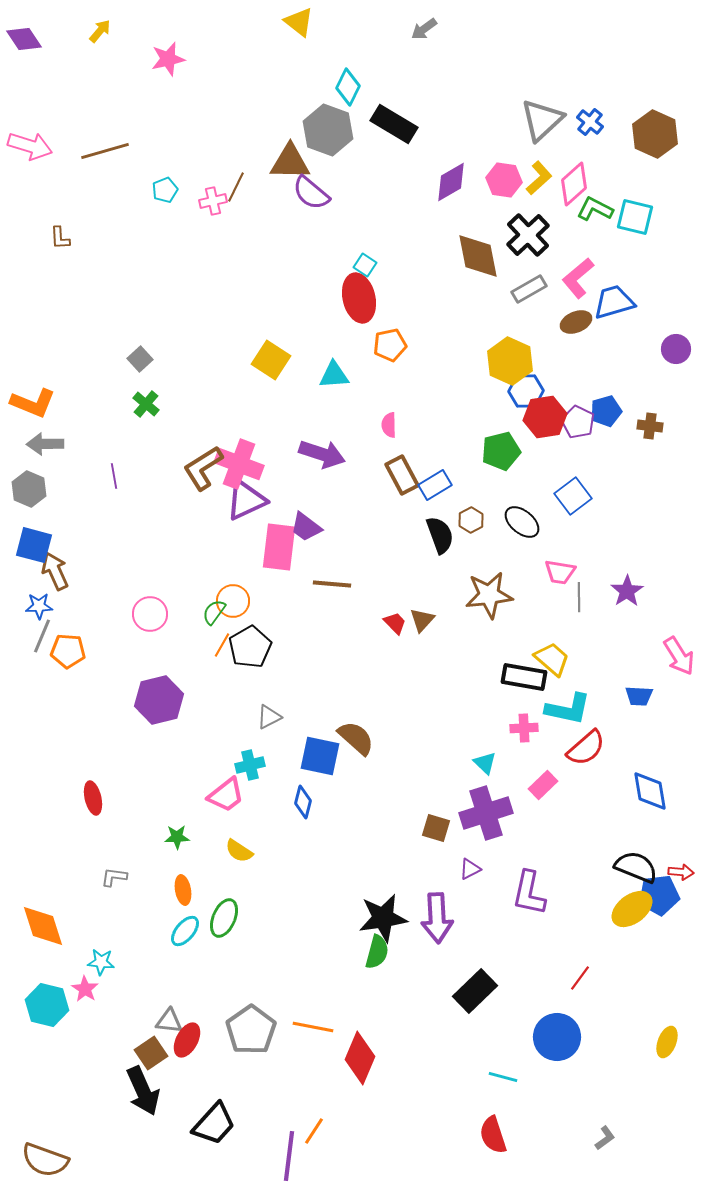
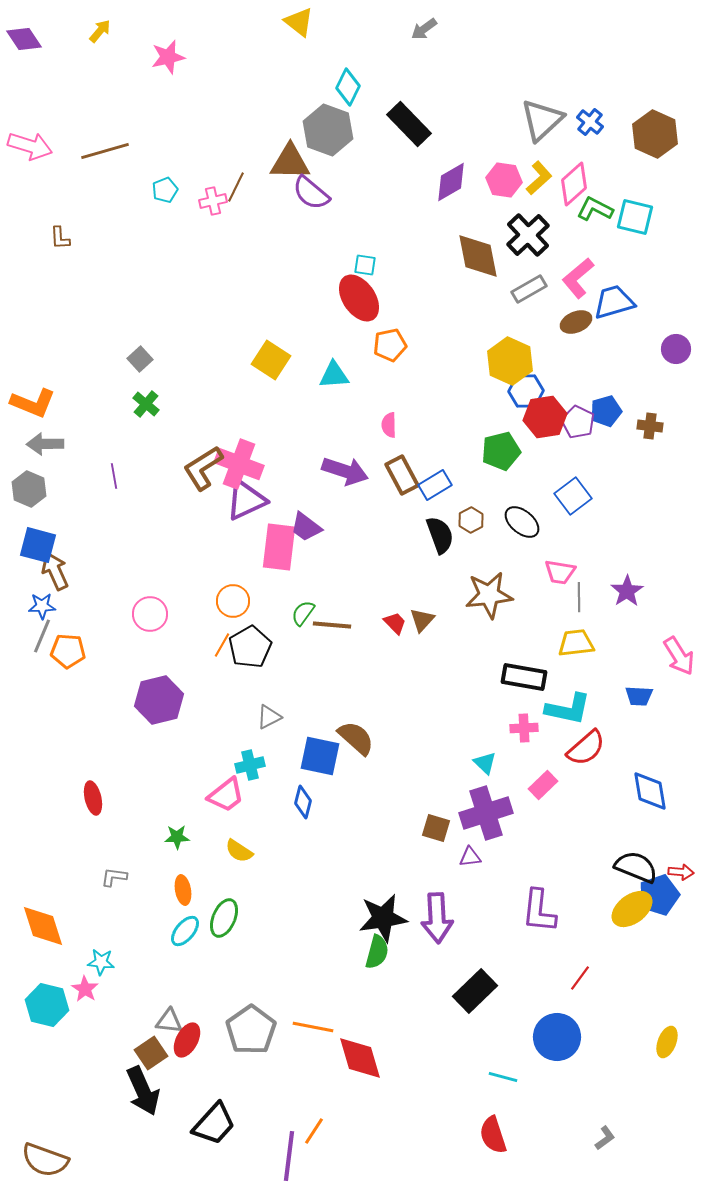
pink star at (168, 59): moved 2 px up
black rectangle at (394, 124): moved 15 px right; rotated 15 degrees clockwise
cyan square at (365, 265): rotated 25 degrees counterclockwise
red ellipse at (359, 298): rotated 21 degrees counterclockwise
purple arrow at (322, 454): moved 23 px right, 17 px down
blue square at (34, 545): moved 4 px right
brown line at (332, 584): moved 41 px down
blue star at (39, 606): moved 3 px right
green semicircle at (214, 612): moved 89 px right, 1 px down
yellow trapezoid at (552, 659): moved 24 px right, 16 px up; rotated 48 degrees counterclockwise
purple triangle at (470, 869): moved 12 px up; rotated 20 degrees clockwise
purple L-shape at (529, 893): moved 10 px right, 18 px down; rotated 6 degrees counterclockwise
blue pentagon at (659, 895): rotated 12 degrees counterclockwise
red diamond at (360, 1058): rotated 39 degrees counterclockwise
